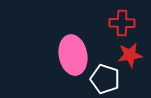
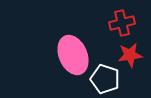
red cross: rotated 15 degrees counterclockwise
pink ellipse: rotated 12 degrees counterclockwise
